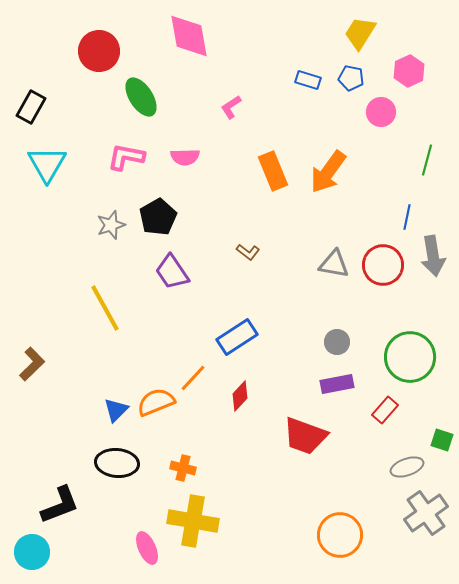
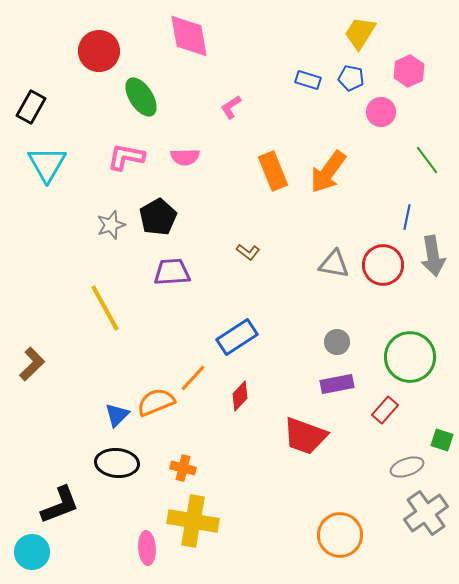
green line at (427, 160): rotated 52 degrees counterclockwise
purple trapezoid at (172, 272): rotated 120 degrees clockwise
blue triangle at (116, 410): moved 1 px right, 5 px down
pink ellipse at (147, 548): rotated 20 degrees clockwise
